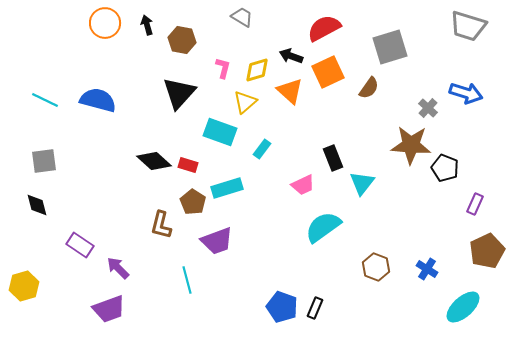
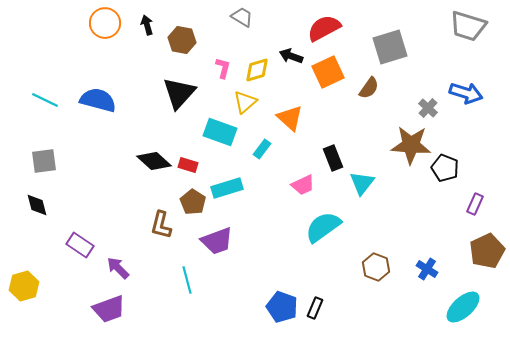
orange triangle at (290, 91): moved 27 px down
